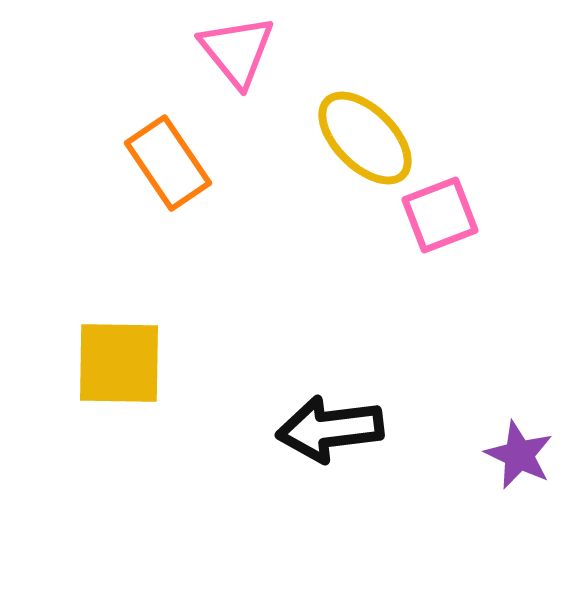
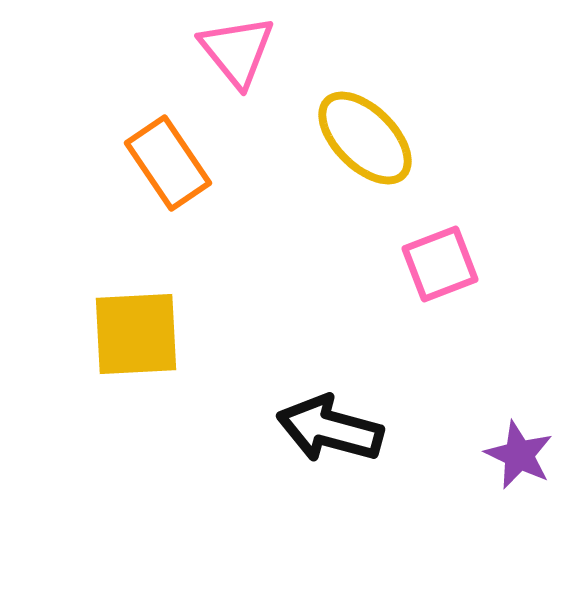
pink square: moved 49 px down
yellow square: moved 17 px right, 29 px up; rotated 4 degrees counterclockwise
black arrow: rotated 22 degrees clockwise
